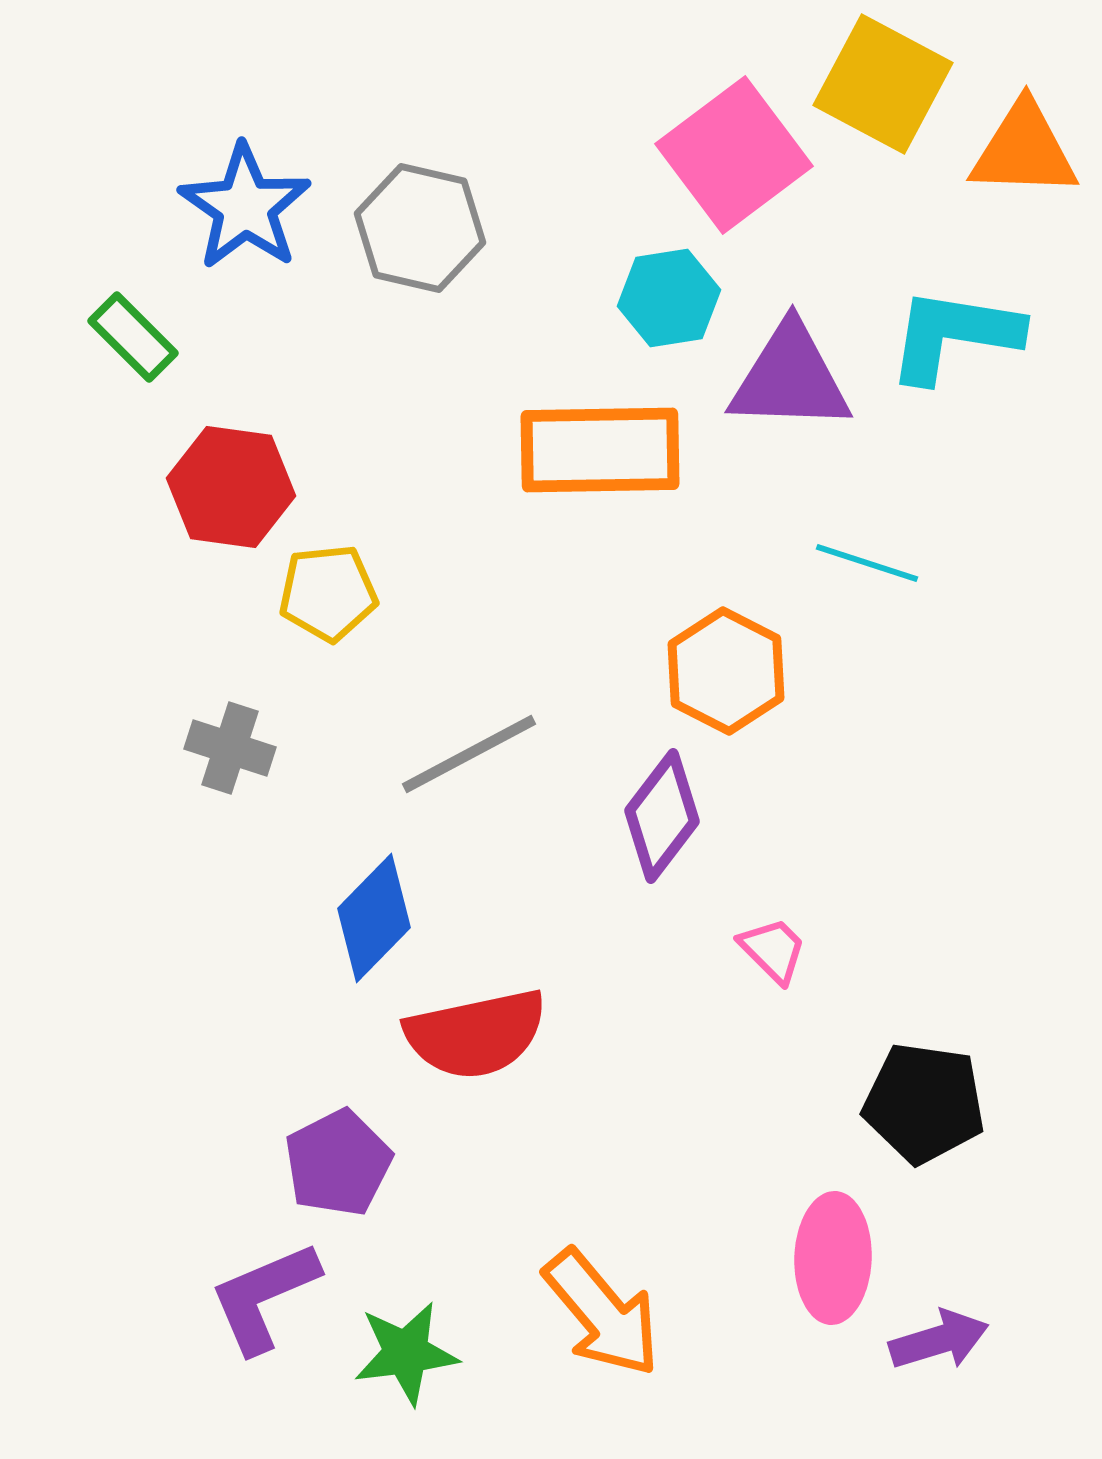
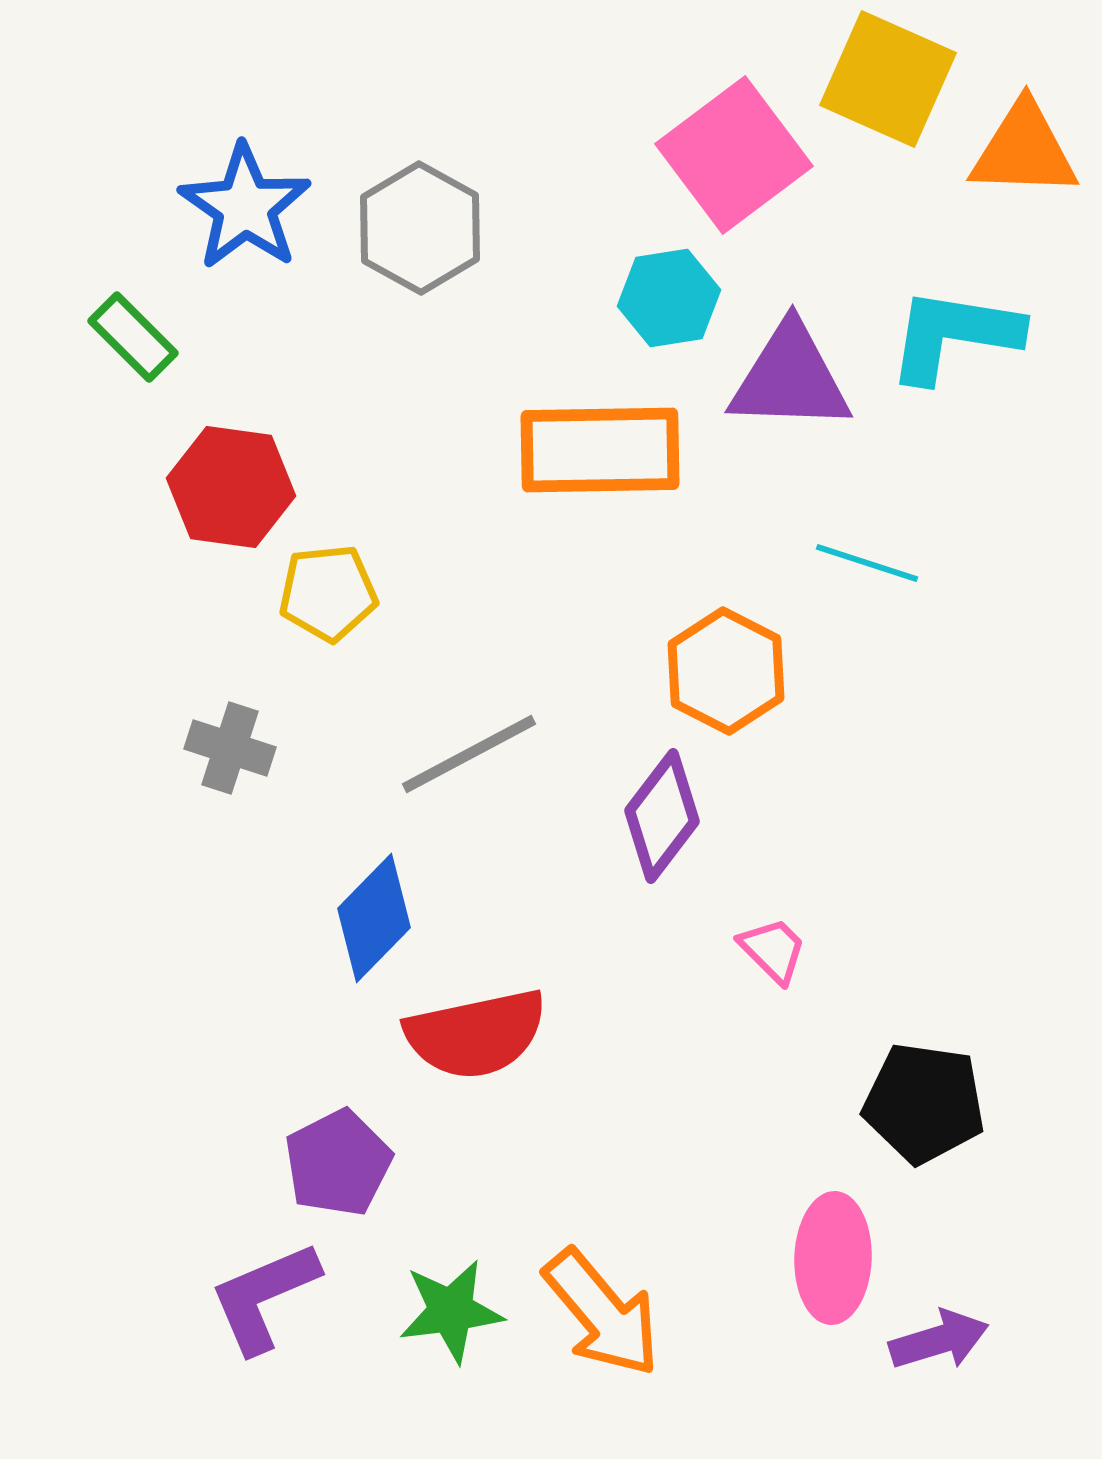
yellow square: moved 5 px right, 5 px up; rotated 4 degrees counterclockwise
gray hexagon: rotated 16 degrees clockwise
green star: moved 45 px right, 42 px up
